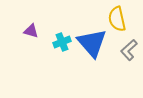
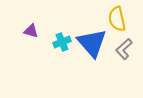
gray L-shape: moved 5 px left, 1 px up
